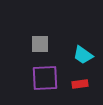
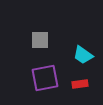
gray square: moved 4 px up
purple square: rotated 8 degrees counterclockwise
